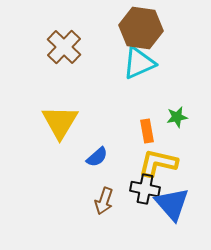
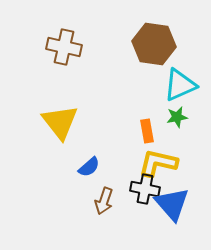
brown hexagon: moved 13 px right, 16 px down
brown cross: rotated 32 degrees counterclockwise
cyan triangle: moved 41 px right, 22 px down
yellow triangle: rotated 9 degrees counterclockwise
blue semicircle: moved 8 px left, 10 px down
